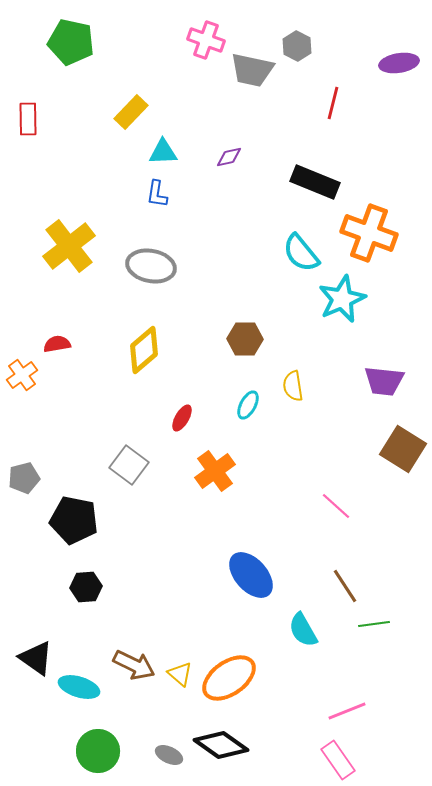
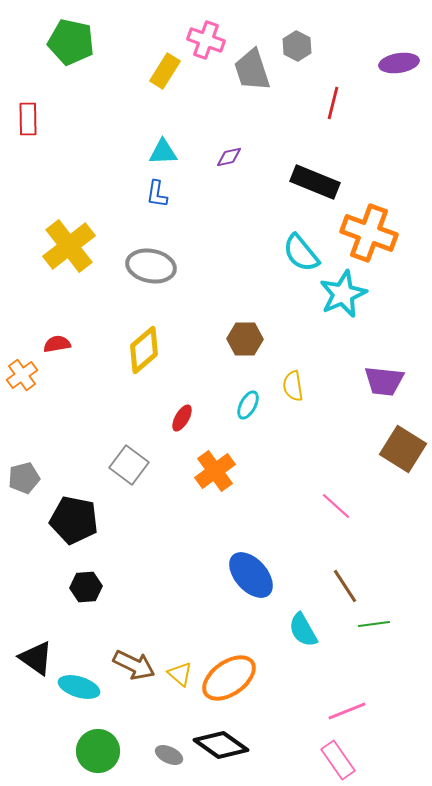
gray trapezoid at (252, 70): rotated 60 degrees clockwise
yellow rectangle at (131, 112): moved 34 px right, 41 px up; rotated 12 degrees counterclockwise
cyan star at (342, 299): moved 1 px right, 5 px up
